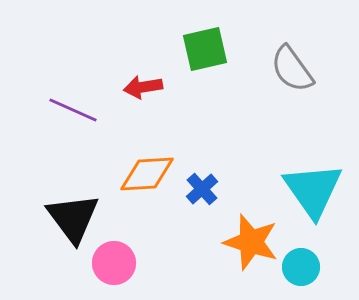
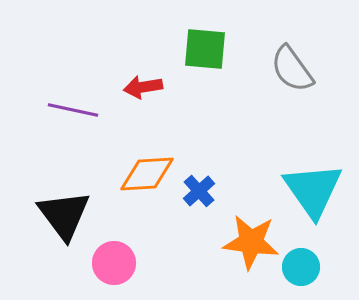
green square: rotated 18 degrees clockwise
purple line: rotated 12 degrees counterclockwise
blue cross: moved 3 px left, 2 px down
black triangle: moved 9 px left, 3 px up
orange star: rotated 10 degrees counterclockwise
